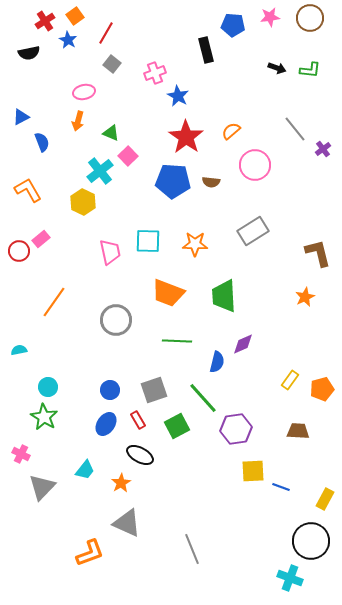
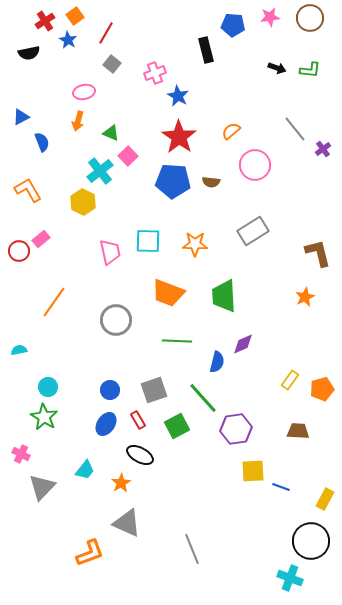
red star at (186, 137): moved 7 px left
